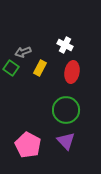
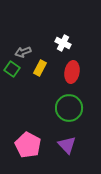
white cross: moved 2 px left, 2 px up
green square: moved 1 px right, 1 px down
green circle: moved 3 px right, 2 px up
purple triangle: moved 1 px right, 4 px down
